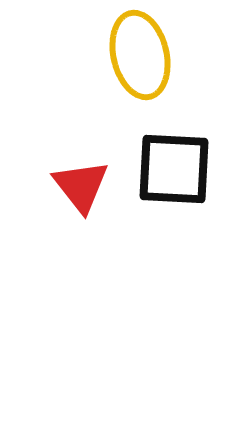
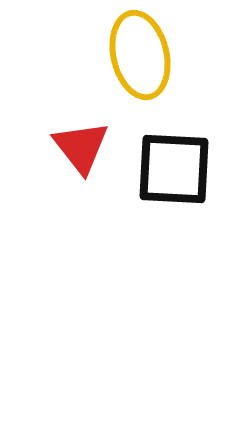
red triangle: moved 39 px up
